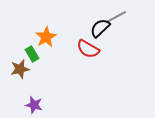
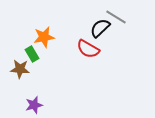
gray line: rotated 60 degrees clockwise
orange star: moved 2 px left; rotated 20 degrees clockwise
brown star: rotated 18 degrees clockwise
purple star: rotated 30 degrees counterclockwise
